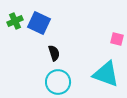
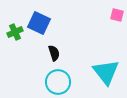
green cross: moved 11 px down
pink square: moved 24 px up
cyan triangle: moved 2 px up; rotated 32 degrees clockwise
